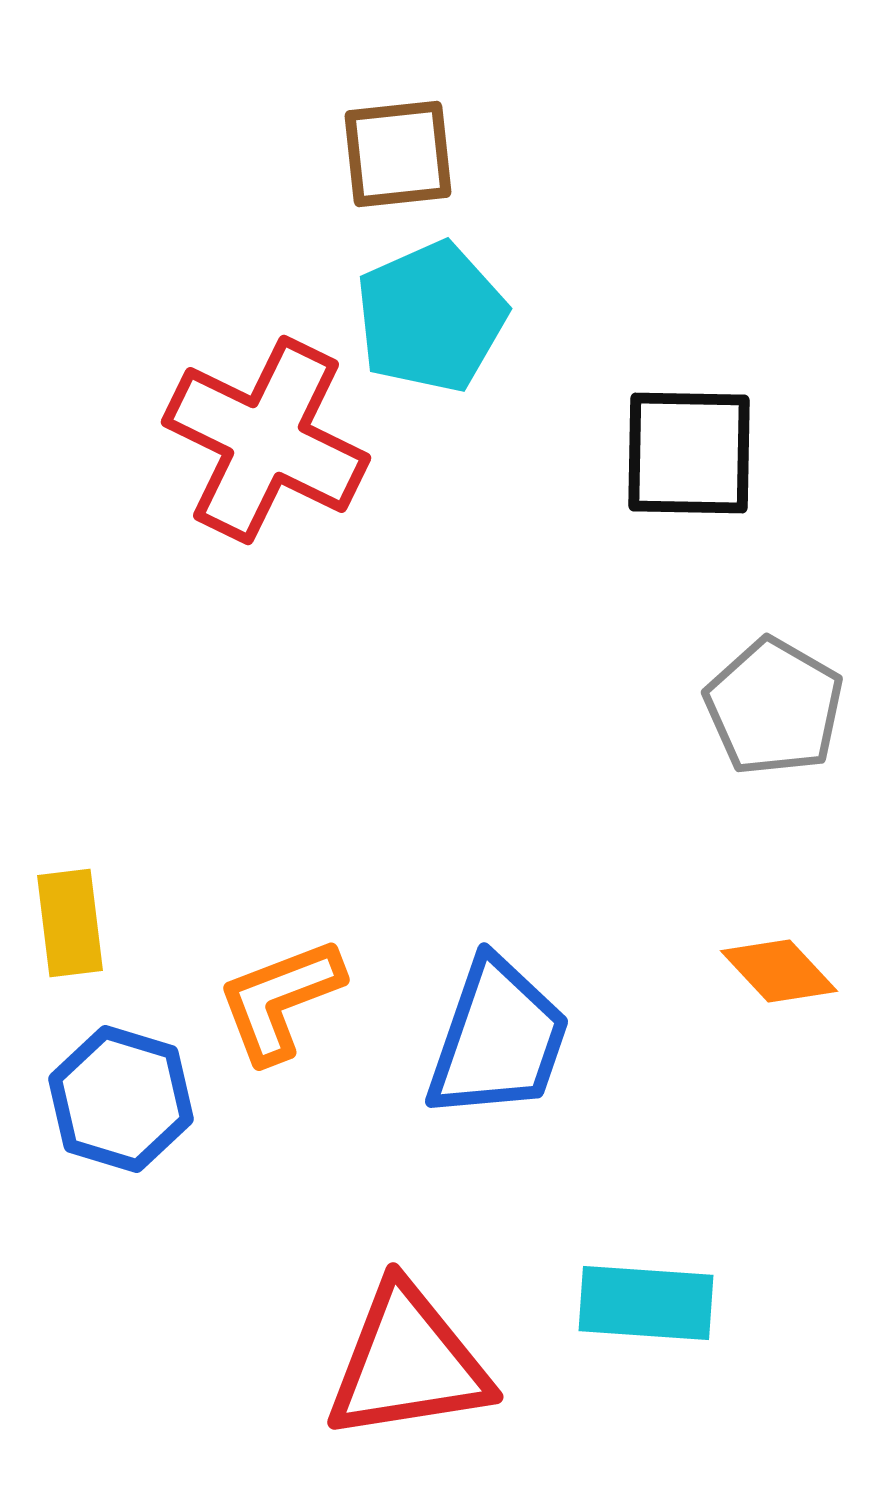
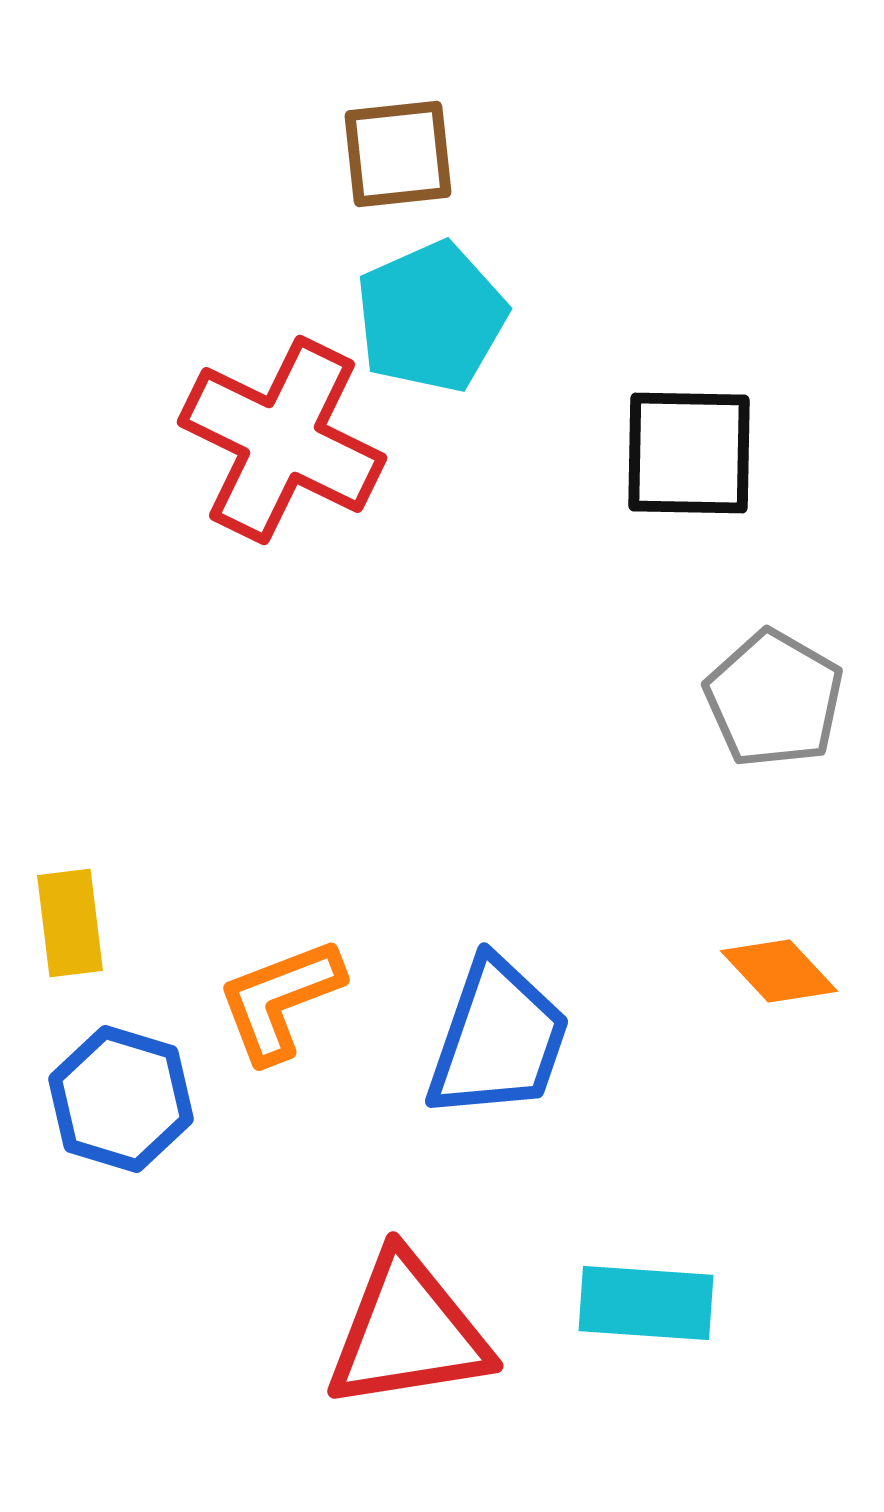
red cross: moved 16 px right
gray pentagon: moved 8 px up
red triangle: moved 31 px up
